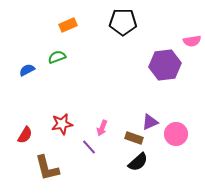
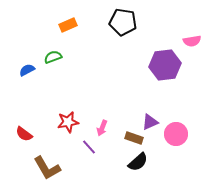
black pentagon: rotated 8 degrees clockwise
green semicircle: moved 4 px left
red star: moved 6 px right, 2 px up
red semicircle: moved 1 px left, 1 px up; rotated 96 degrees clockwise
brown L-shape: rotated 16 degrees counterclockwise
